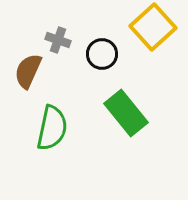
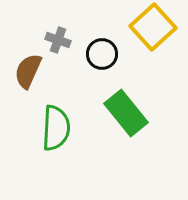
green semicircle: moved 4 px right; rotated 9 degrees counterclockwise
